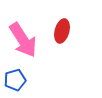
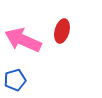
pink arrow: rotated 147 degrees clockwise
